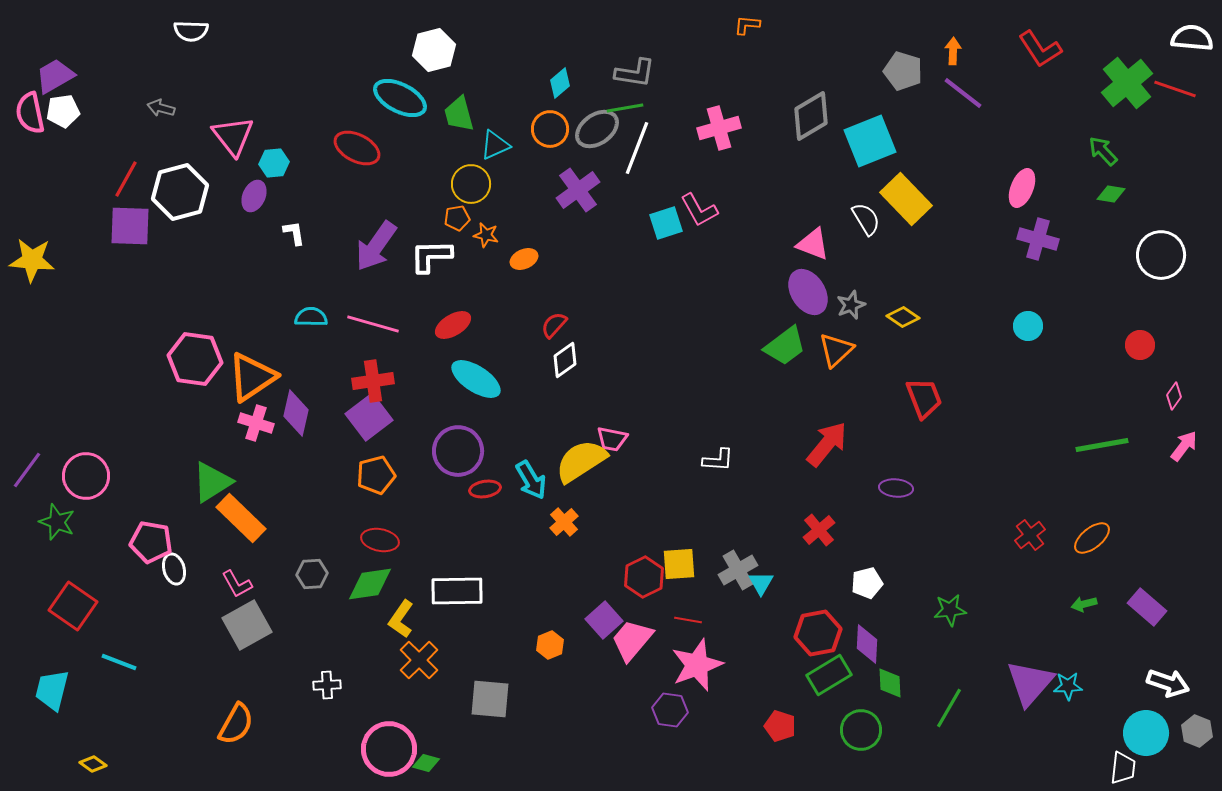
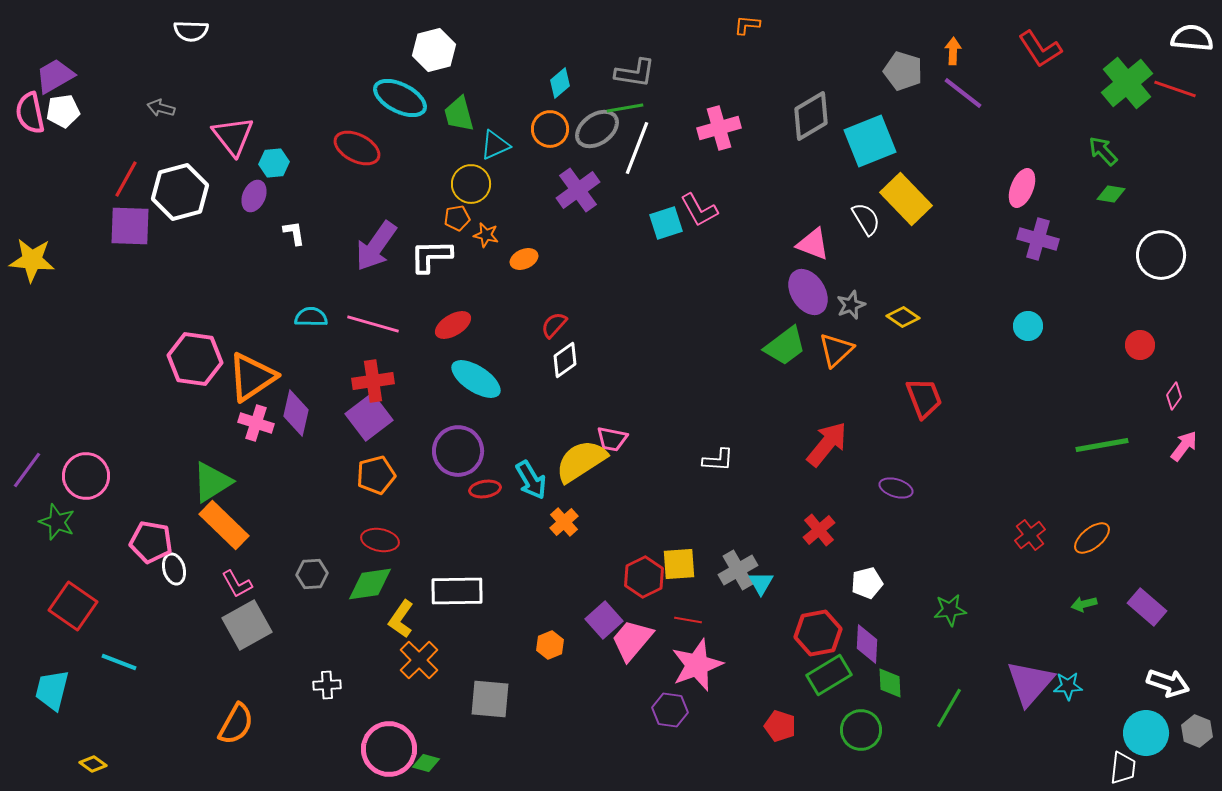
purple ellipse at (896, 488): rotated 12 degrees clockwise
orange rectangle at (241, 518): moved 17 px left, 7 px down
